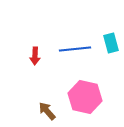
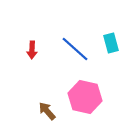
blue line: rotated 48 degrees clockwise
red arrow: moved 3 px left, 6 px up
